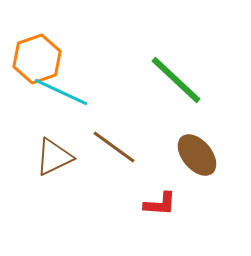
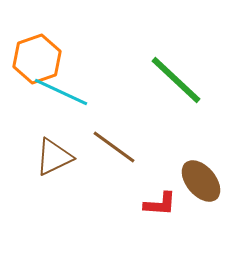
brown ellipse: moved 4 px right, 26 px down
